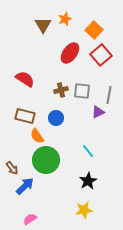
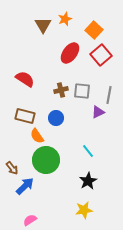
pink semicircle: moved 1 px down
